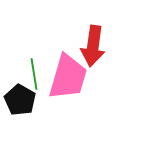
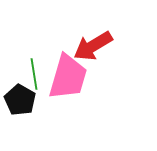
red arrow: rotated 51 degrees clockwise
